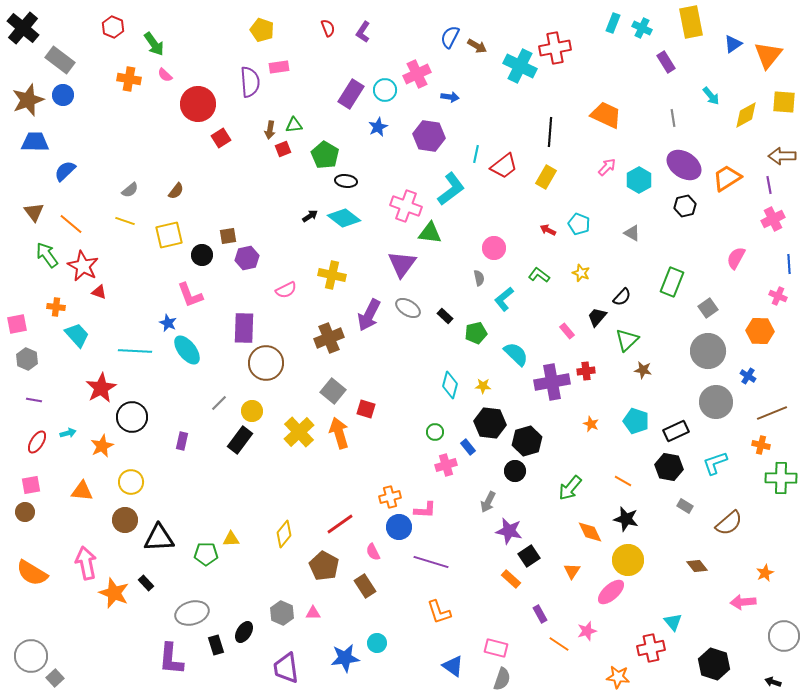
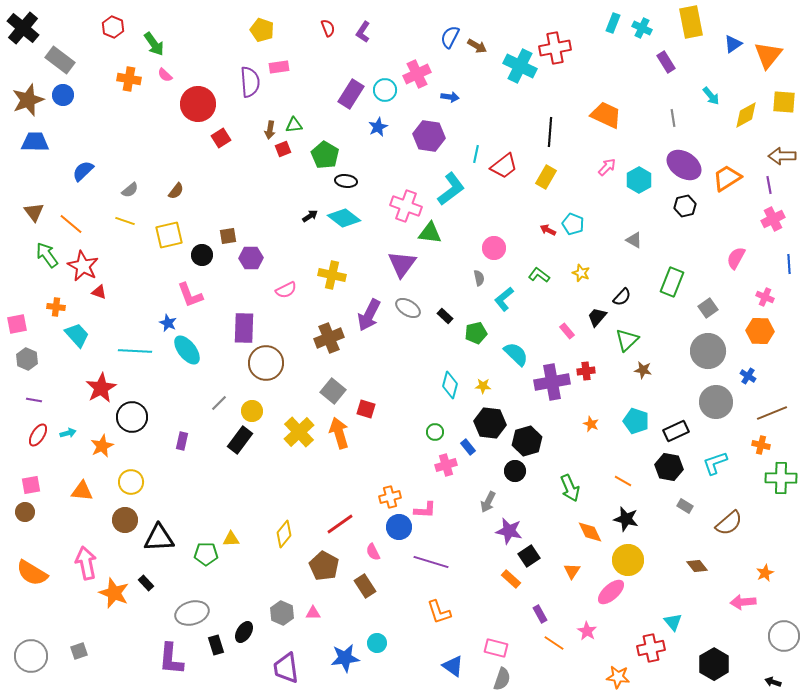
blue semicircle at (65, 171): moved 18 px right
cyan pentagon at (579, 224): moved 6 px left
gray triangle at (632, 233): moved 2 px right, 7 px down
purple hexagon at (247, 258): moved 4 px right; rotated 10 degrees clockwise
pink cross at (778, 296): moved 13 px left, 1 px down
red ellipse at (37, 442): moved 1 px right, 7 px up
green arrow at (570, 488): rotated 64 degrees counterclockwise
pink star at (587, 631): rotated 24 degrees counterclockwise
orange line at (559, 644): moved 5 px left, 1 px up
black hexagon at (714, 664): rotated 12 degrees clockwise
gray square at (55, 678): moved 24 px right, 27 px up; rotated 24 degrees clockwise
